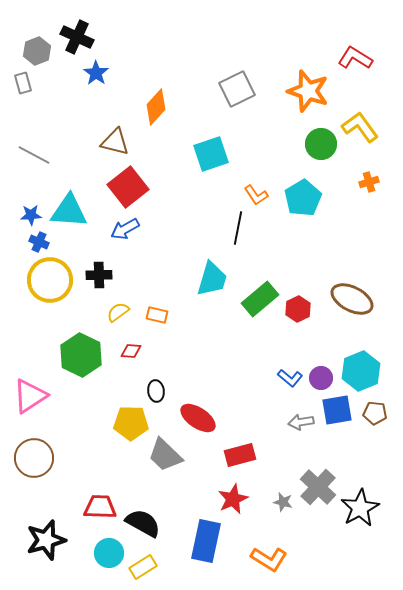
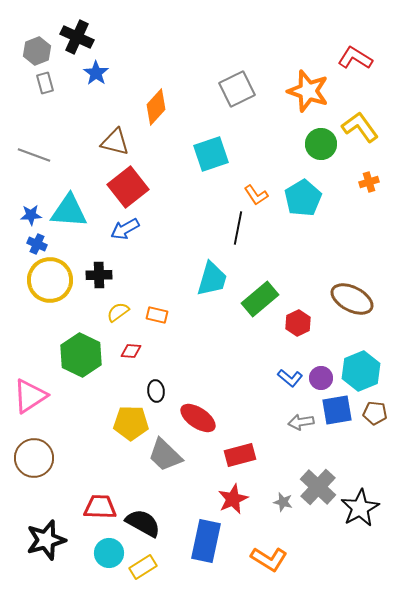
gray rectangle at (23, 83): moved 22 px right
gray line at (34, 155): rotated 8 degrees counterclockwise
blue cross at (39, 242): moved 2 px left, 2 px down
red hexagon at (298, 309): moved 14 px down
